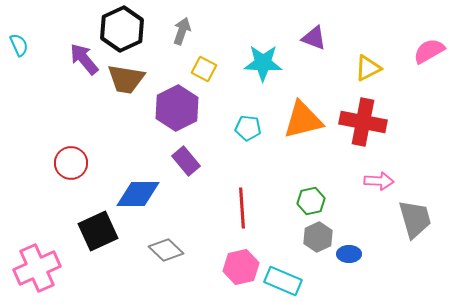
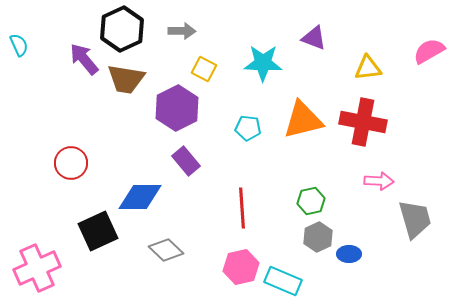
gray arrow: rotated 72 degrees clockwise
yellow triangle: rotated 20 degrees clockwise
blue diamond: moved 2 px right, 3 px down
